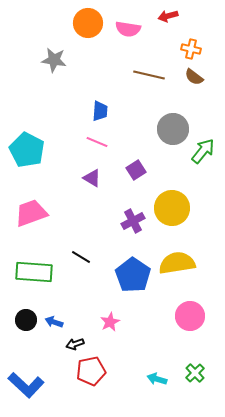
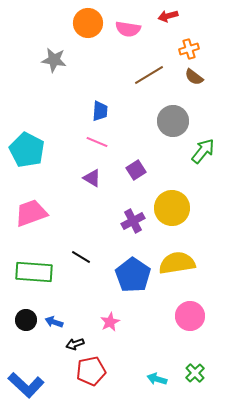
orange cross: moved 2 px left; rotated 30 degrees counterclockwise
brown line: rotated 44 degrees counterclockwise
gray circle: moved 8 px up
